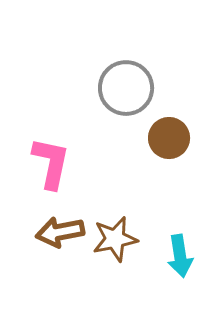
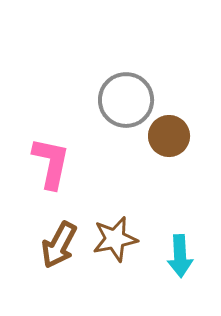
gray circle: moved 12 px down
brown circle: moved 2 px up
brown arrow: moved 1 px left, 13 px down; rotated 51 degrees counterclockwise
cyan arrow: rotated 6 degrees clockwise
